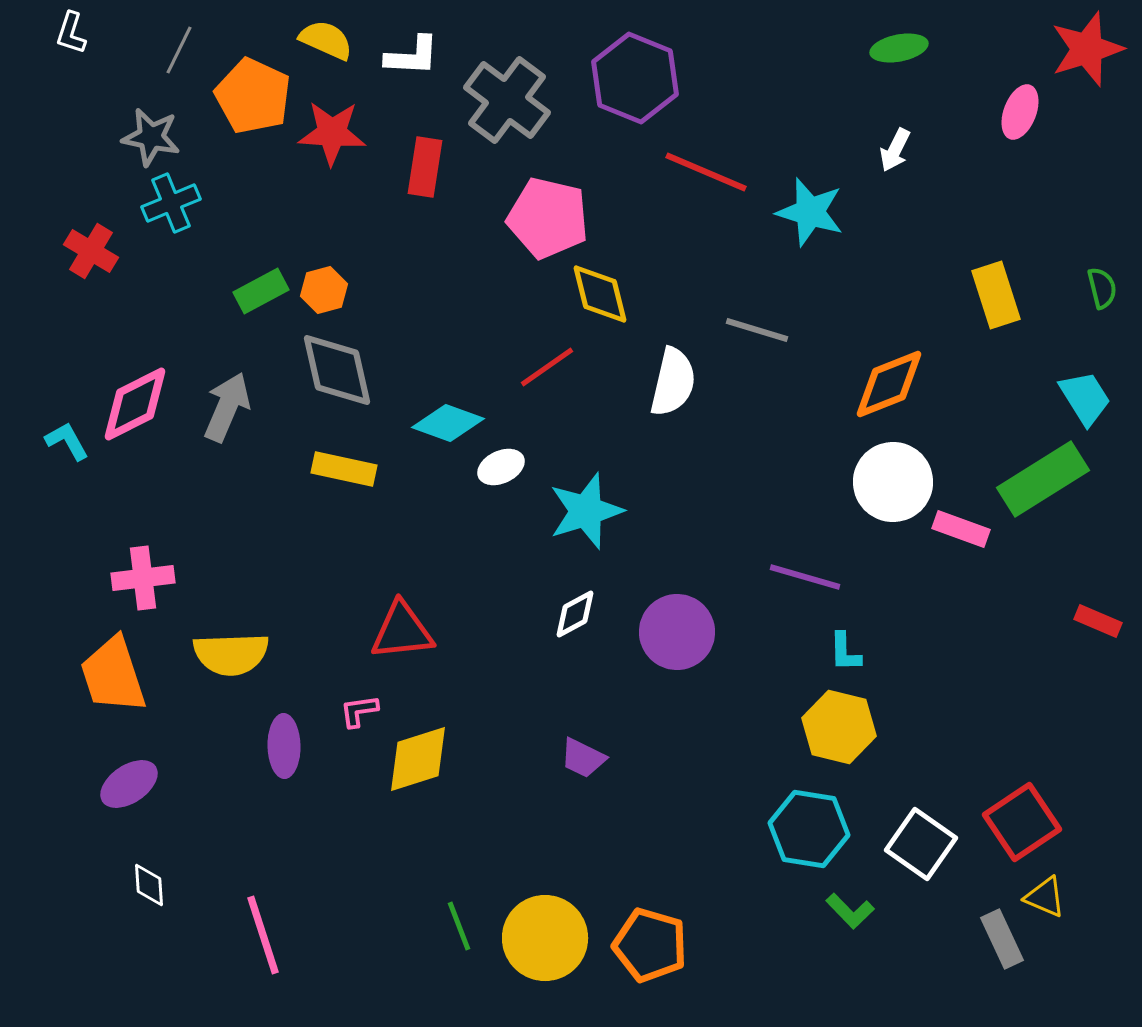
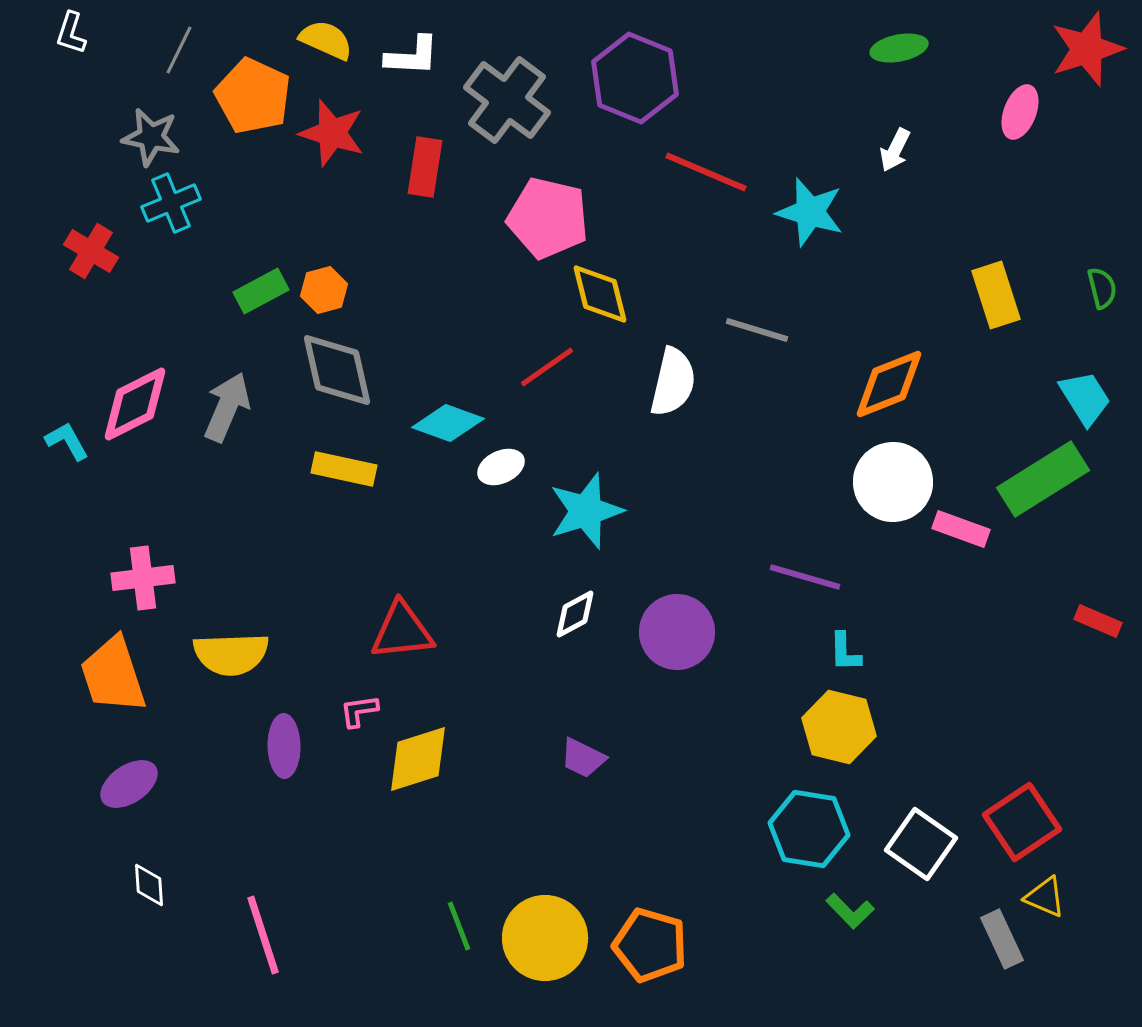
red star at (332, 133): rotated 14 degrees clockwise
